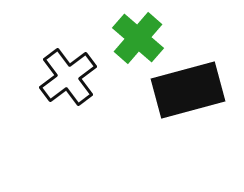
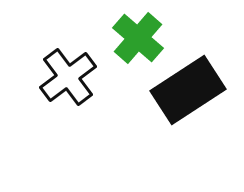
black rectangle: rotated 18 degrees counterclockwise
